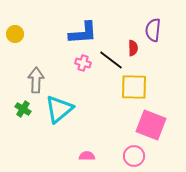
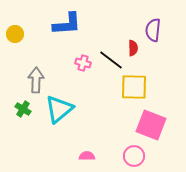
blue L-shape: moved 16 px left, 9 px up
